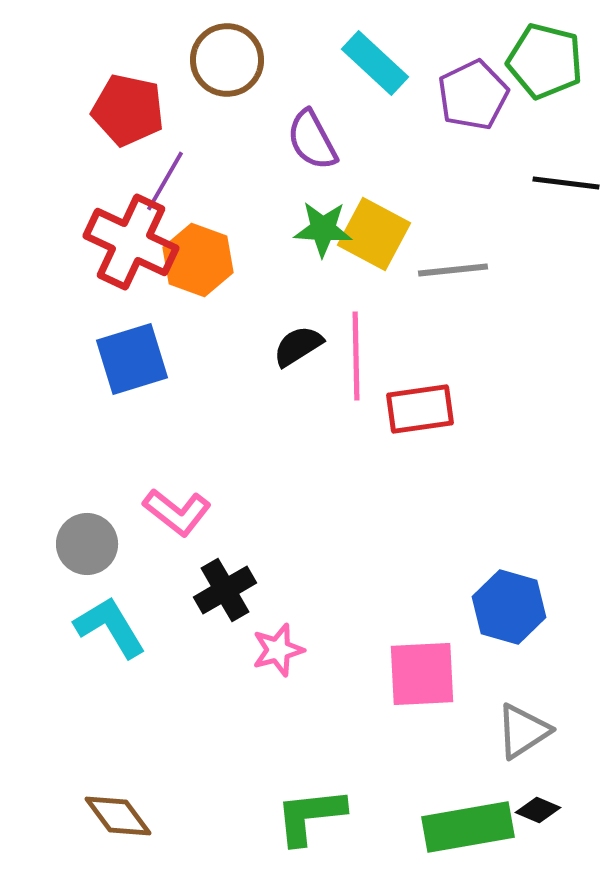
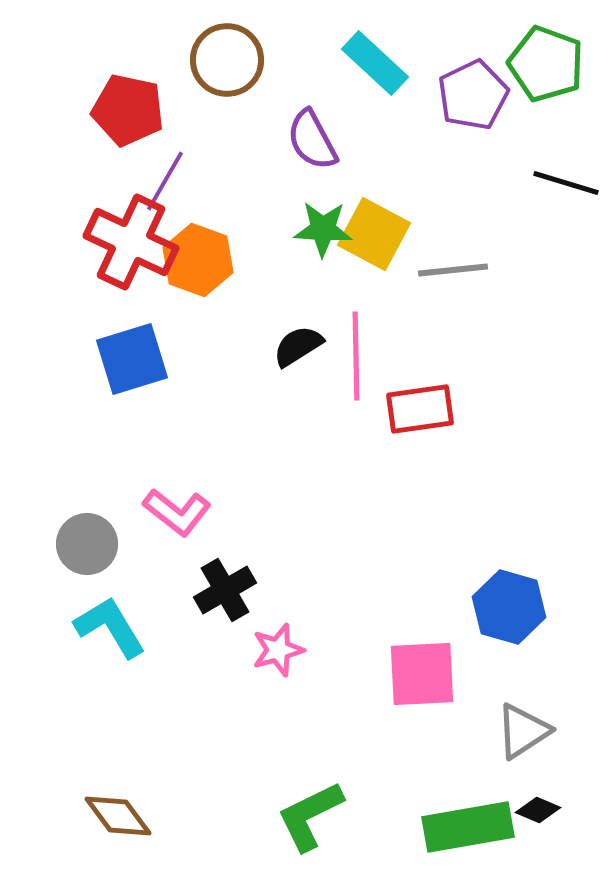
green pentagon: moved 1 px right, 3 px down; rotated 6 degrees clockwise
black line: rotated 10 degrees clockwise
green L-shape: rotated 20 degrees counterclockwise
